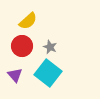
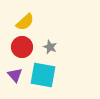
yellow semicircle: moved 3 px left, 1 px down
red circle: moved 1 px down
cyan square: moved 5 px left, 2 px down; rotated 28 degrees counterclockwise
